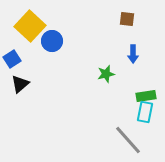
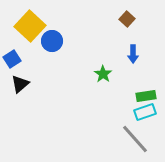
brown square: rotated 35 degrees clockwise
green star: moved 3 px left; rotated 24 degrees counterclockwise
cyan rectangle: rotated 60 degrees clockwise
gray line: moved 7 px right, 1 px up
